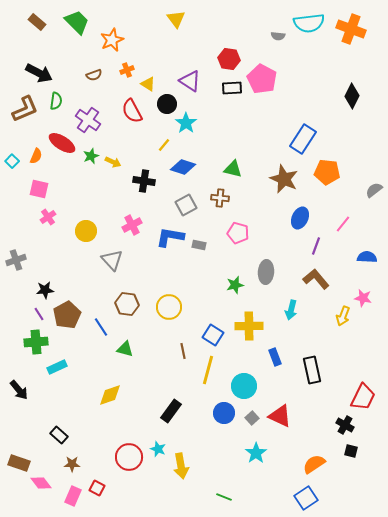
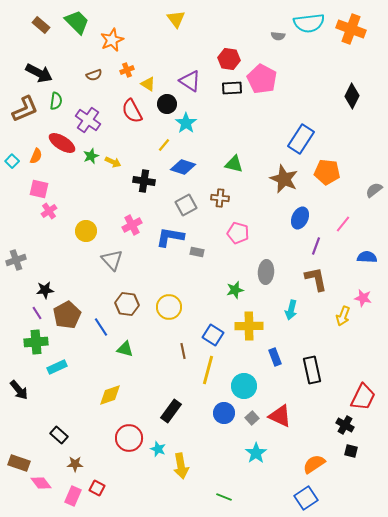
brown rectangle at (37, 22): moved 4 px right, 3 px down
blue rectangle at (303, 139): moved 2 px left
green triangle at (233, 169): moved 1 px right, 5 px up
pink cross at (48, 217): moved 1 px right, 6 px up
gray rectangle at (199, 245): moved 2 px left, 7 px down
brown L-shape at (316, 279): rotated 28 degrees clockwise
green star at (235, 285): moved 5 px down
purple line at (39, 314): moved 2 px left, 1 px up
red circle at (129, 457): moved 19 px up
brown star at (72, 464): moved 3 px right
